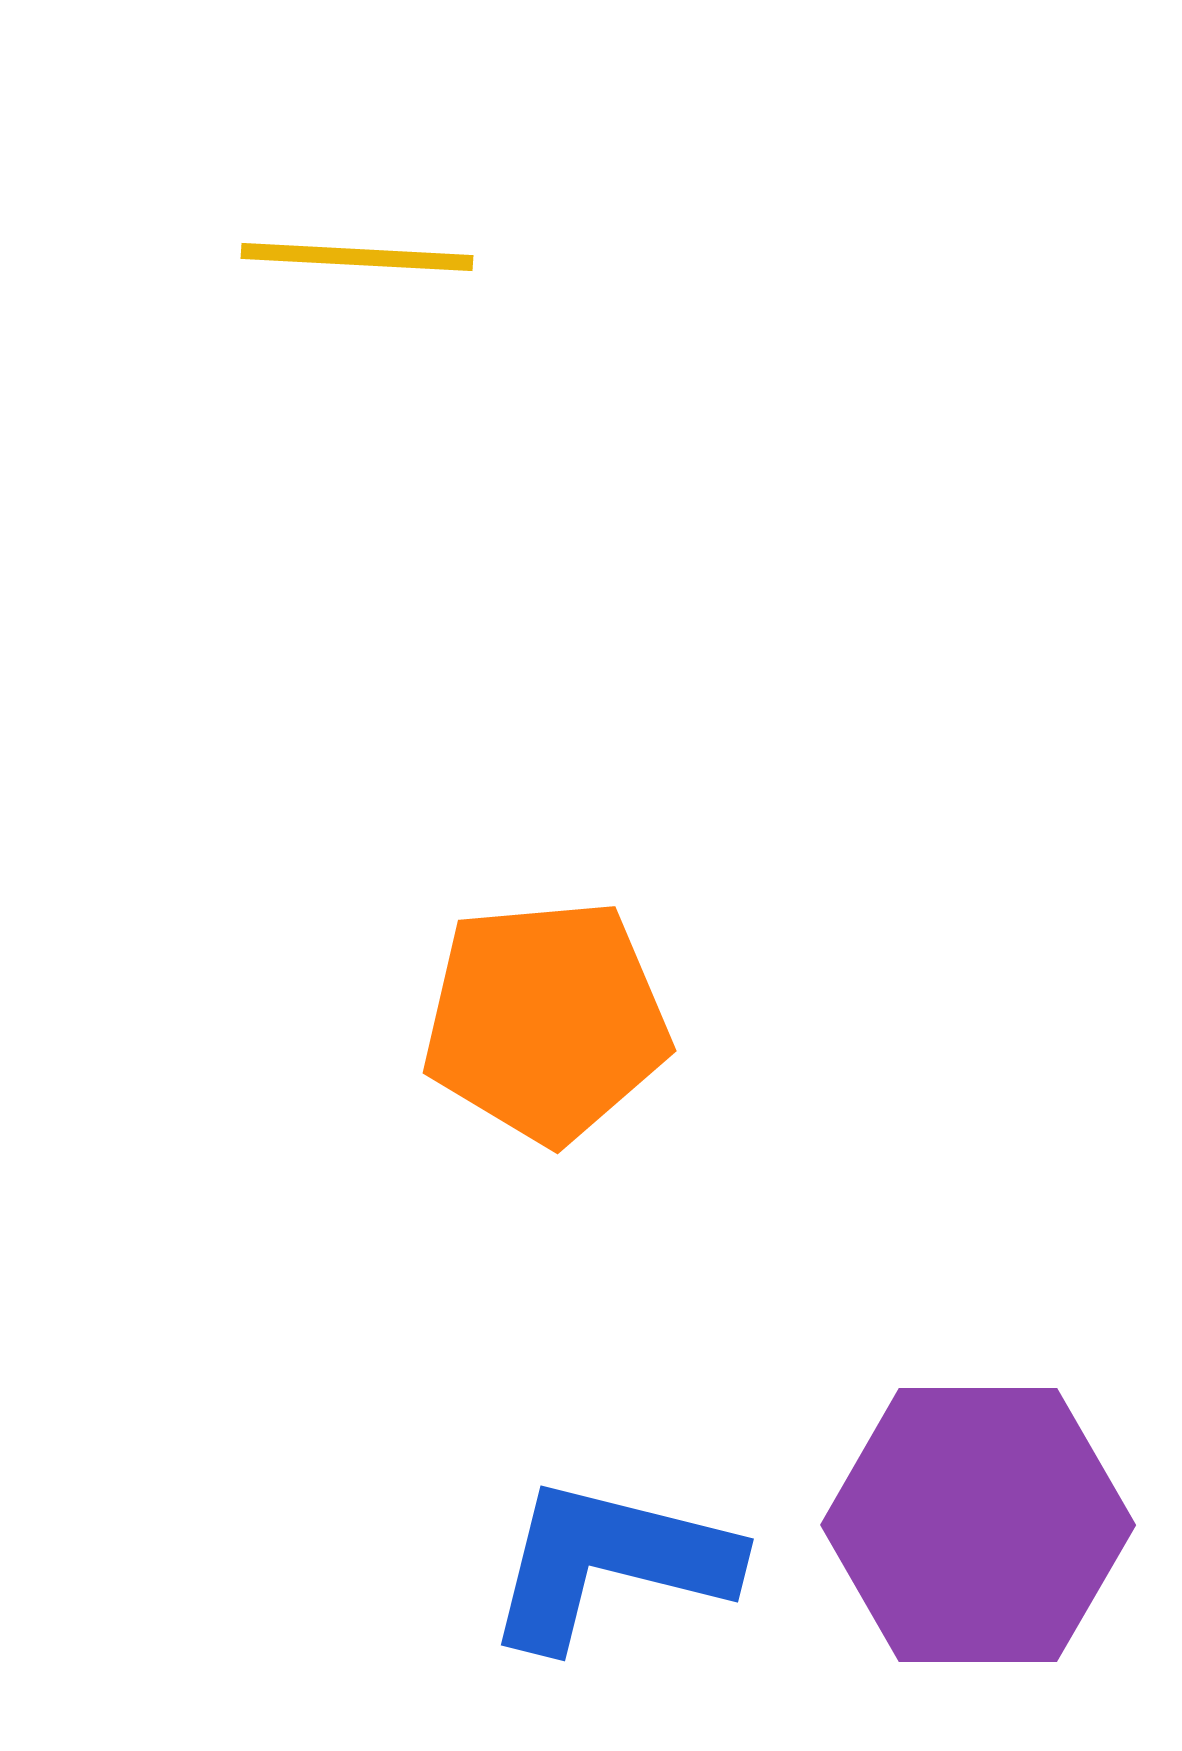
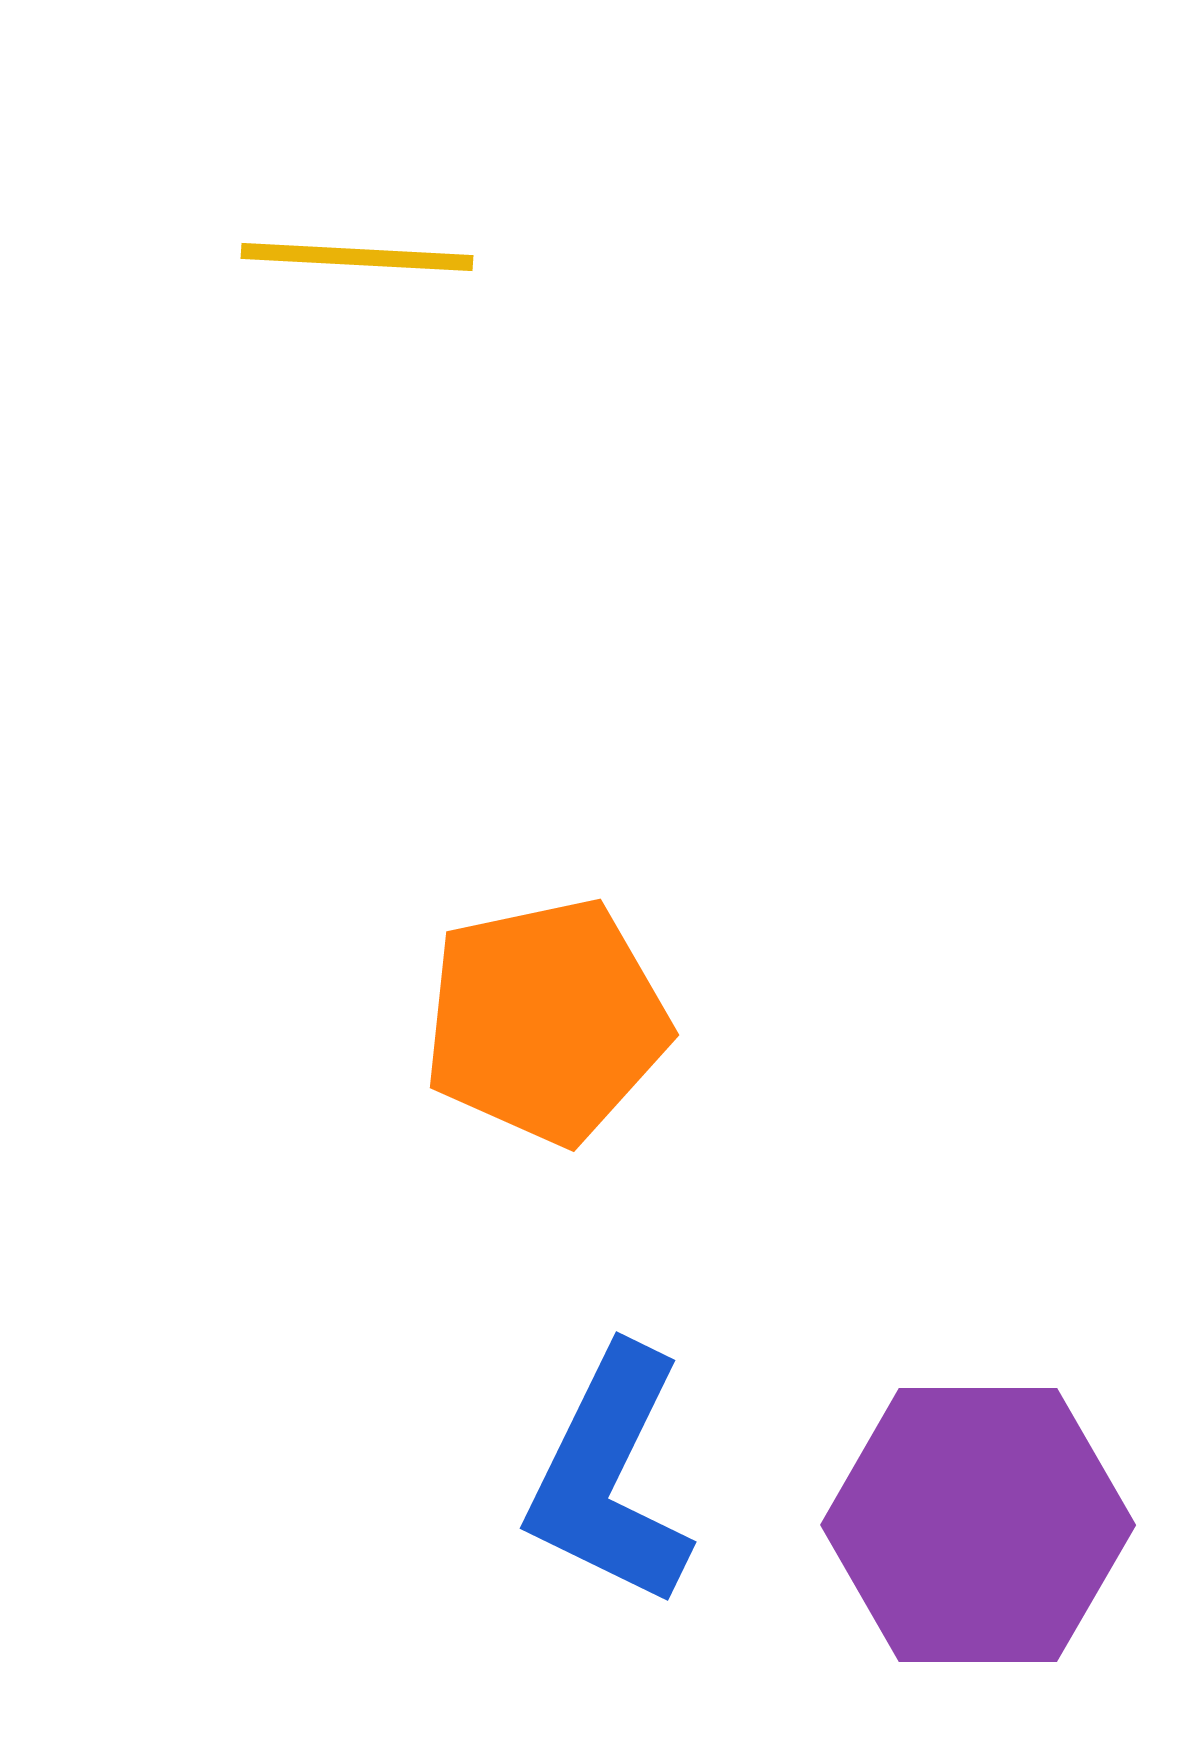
orange pentagon: rotated 7 degrees counterclockwise
blue L-shape: moved 86 px up; rotated 78 degrees counterclockwise
